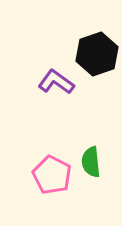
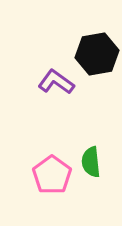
black hexagon: rotated 9 degrees clockwise
pink pentagon: rotated 9 degrees clockwise
